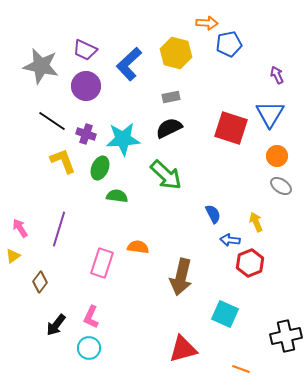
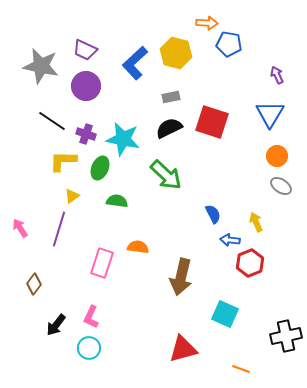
blue pentagon: rotated 20 degrees clockwise
blue L-shape: moved 6 px right, 1 px up
red square: moved 19 px left, 6 px up
cyan star: rotated 16 degrees clockwise
yellow L-shape: rotated 68 degrees counterclockwise
green semicircle: moved 5 px down
yellow triangle: moved 59 px right, 60 px up
brown diamond: moved 6 px left, 2 px down
